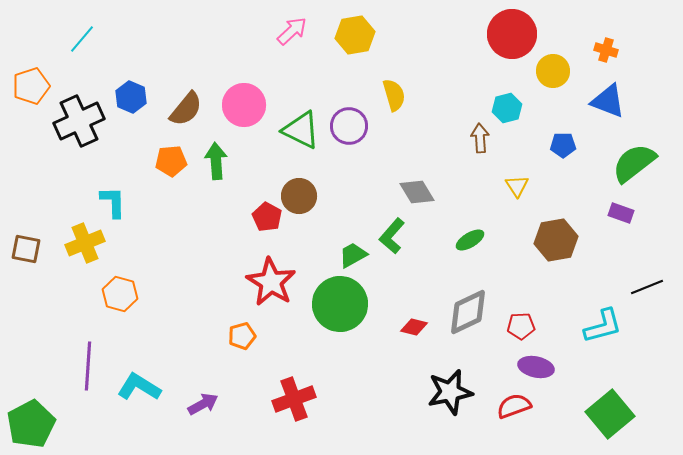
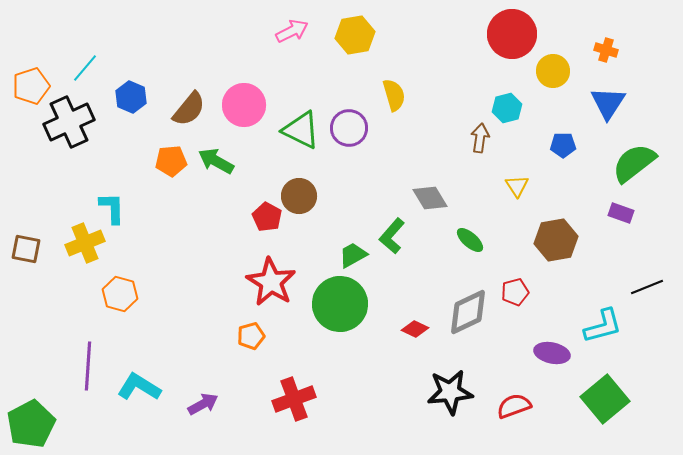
pink arrow at (292, 31): rotated 16 degrees clockwise
cyan line at (82, 39): moved 3 px right, 29 px down
blue triangle at (608, 101): moved 2 px down; rotated 42 degrees clockwise
brown semicircle at (186, 109): moved 3 px right
black cross at (79, 121): moved 10 px left, 1 px down
purple circle at (349, 126): moved 2 px down
brown arrow at (480, 138): rotated 12 degrees clockwise
green arrow at (216, 161): rotated 57 degrees counterclockwise
gray diamond at (417, 192): moved 13 px right, 6 px down
cyan L-shape at (113, 202): moved 1 px left, 6 px down
green ellipse at (470, 240): rotated 72 degrees clockwise
red pentagon at (521, 326): moved 6 px left, 34 px up; rotated 12 degrees counterclockwise
red diamond at (414, 327): moved 1 px right, 2 px down; rotated 12 degrees clockwise
orange pentagon at (242, 336): moved 9 px right
purple ellipse at (536, 367): moved 16 px right, 14 px up
black star at (450, 392): rotated 6 degrees clockwise
green square at (610, 414): moved 5 px left, 15 px up
